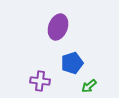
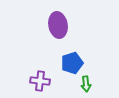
purple ellipse: moved 2 px up; rotated 30 degrees counterclockwise
green arrow: moved 3 px left, 2 px up; rotated 56 degrees counterclockwise
